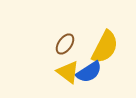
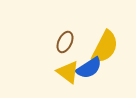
brown ellipse: moved 2 px up; rotated 10 degrees counterclockwise
blue semicircle: moved 4 px up
